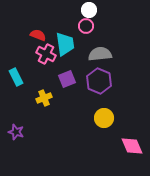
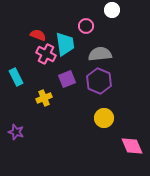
white circle: moved 23 px right
